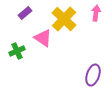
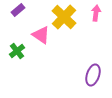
purple rectangle: moved 7 px left, 3 px up
yellow cross: moved 2 px up
pink triangle: moved 2 px left, 3 px up
green cross: rotated 14 degrees counterclockwise
